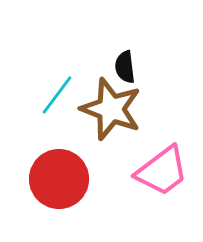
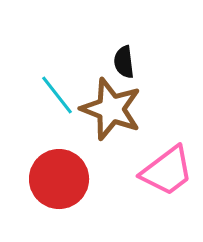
black semicircle: moved 1 px left, 5 px up
cyan line: rotated 75 degrees counterclockwise
pink trapezoid: moved 5 px right
